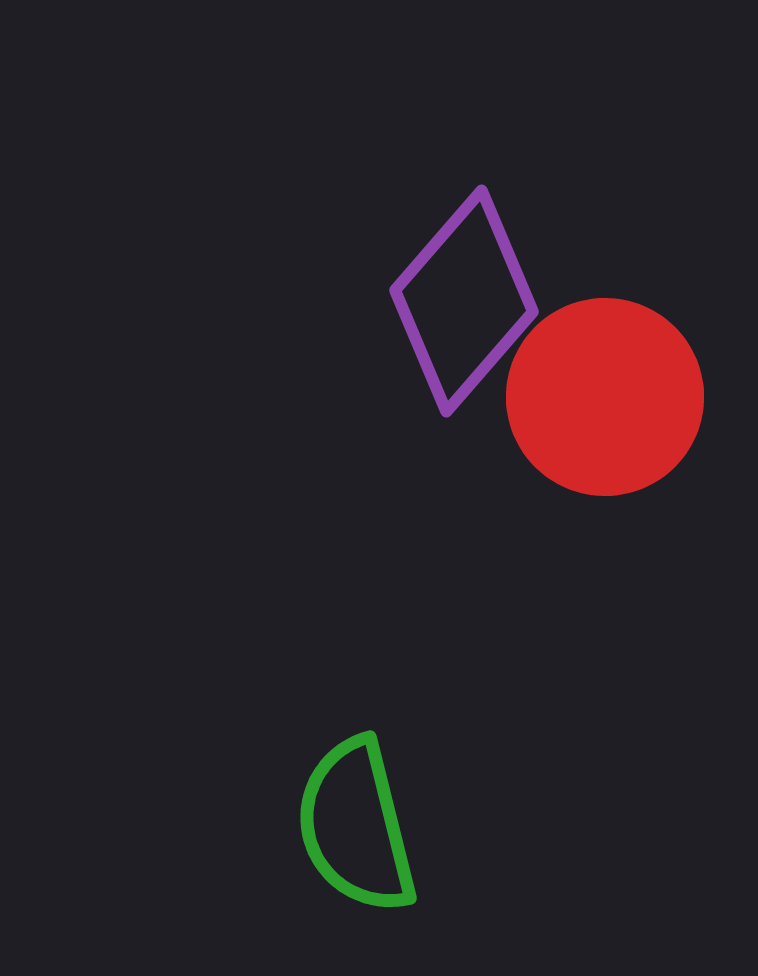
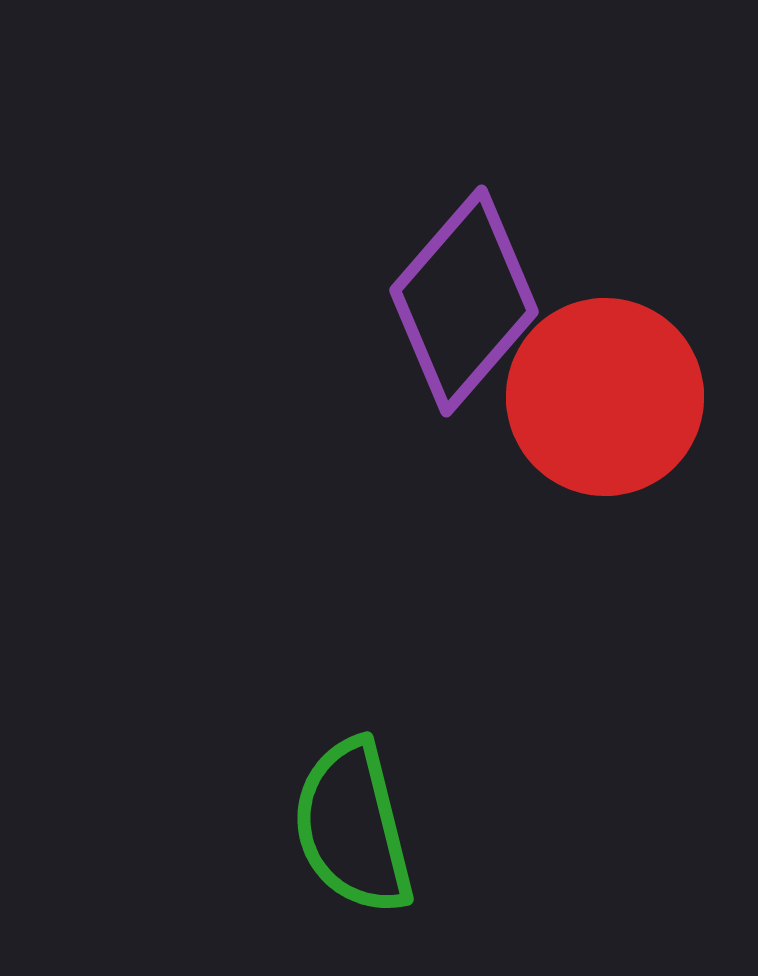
green semicircle: moved 3 px left, 1 px down
